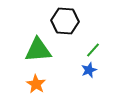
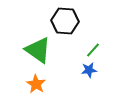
green triangle: rotated 40 degrees clockwise
blue star: rotated 14 degrees clockwise
